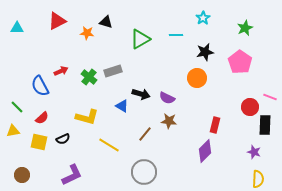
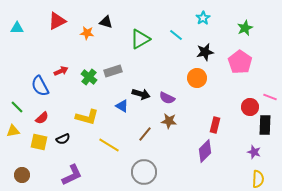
cyan line: rotated 40 degrees clockwise
